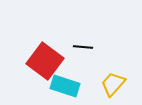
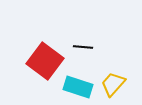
cyan rectangle: moved 13 px right, 1 px down
